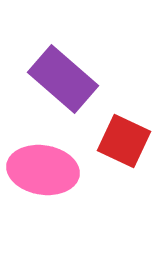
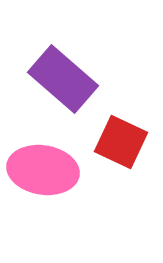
red square: moved 3 px left, 1 px down
